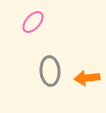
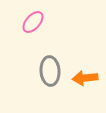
orange arrow: moved 2 px left
